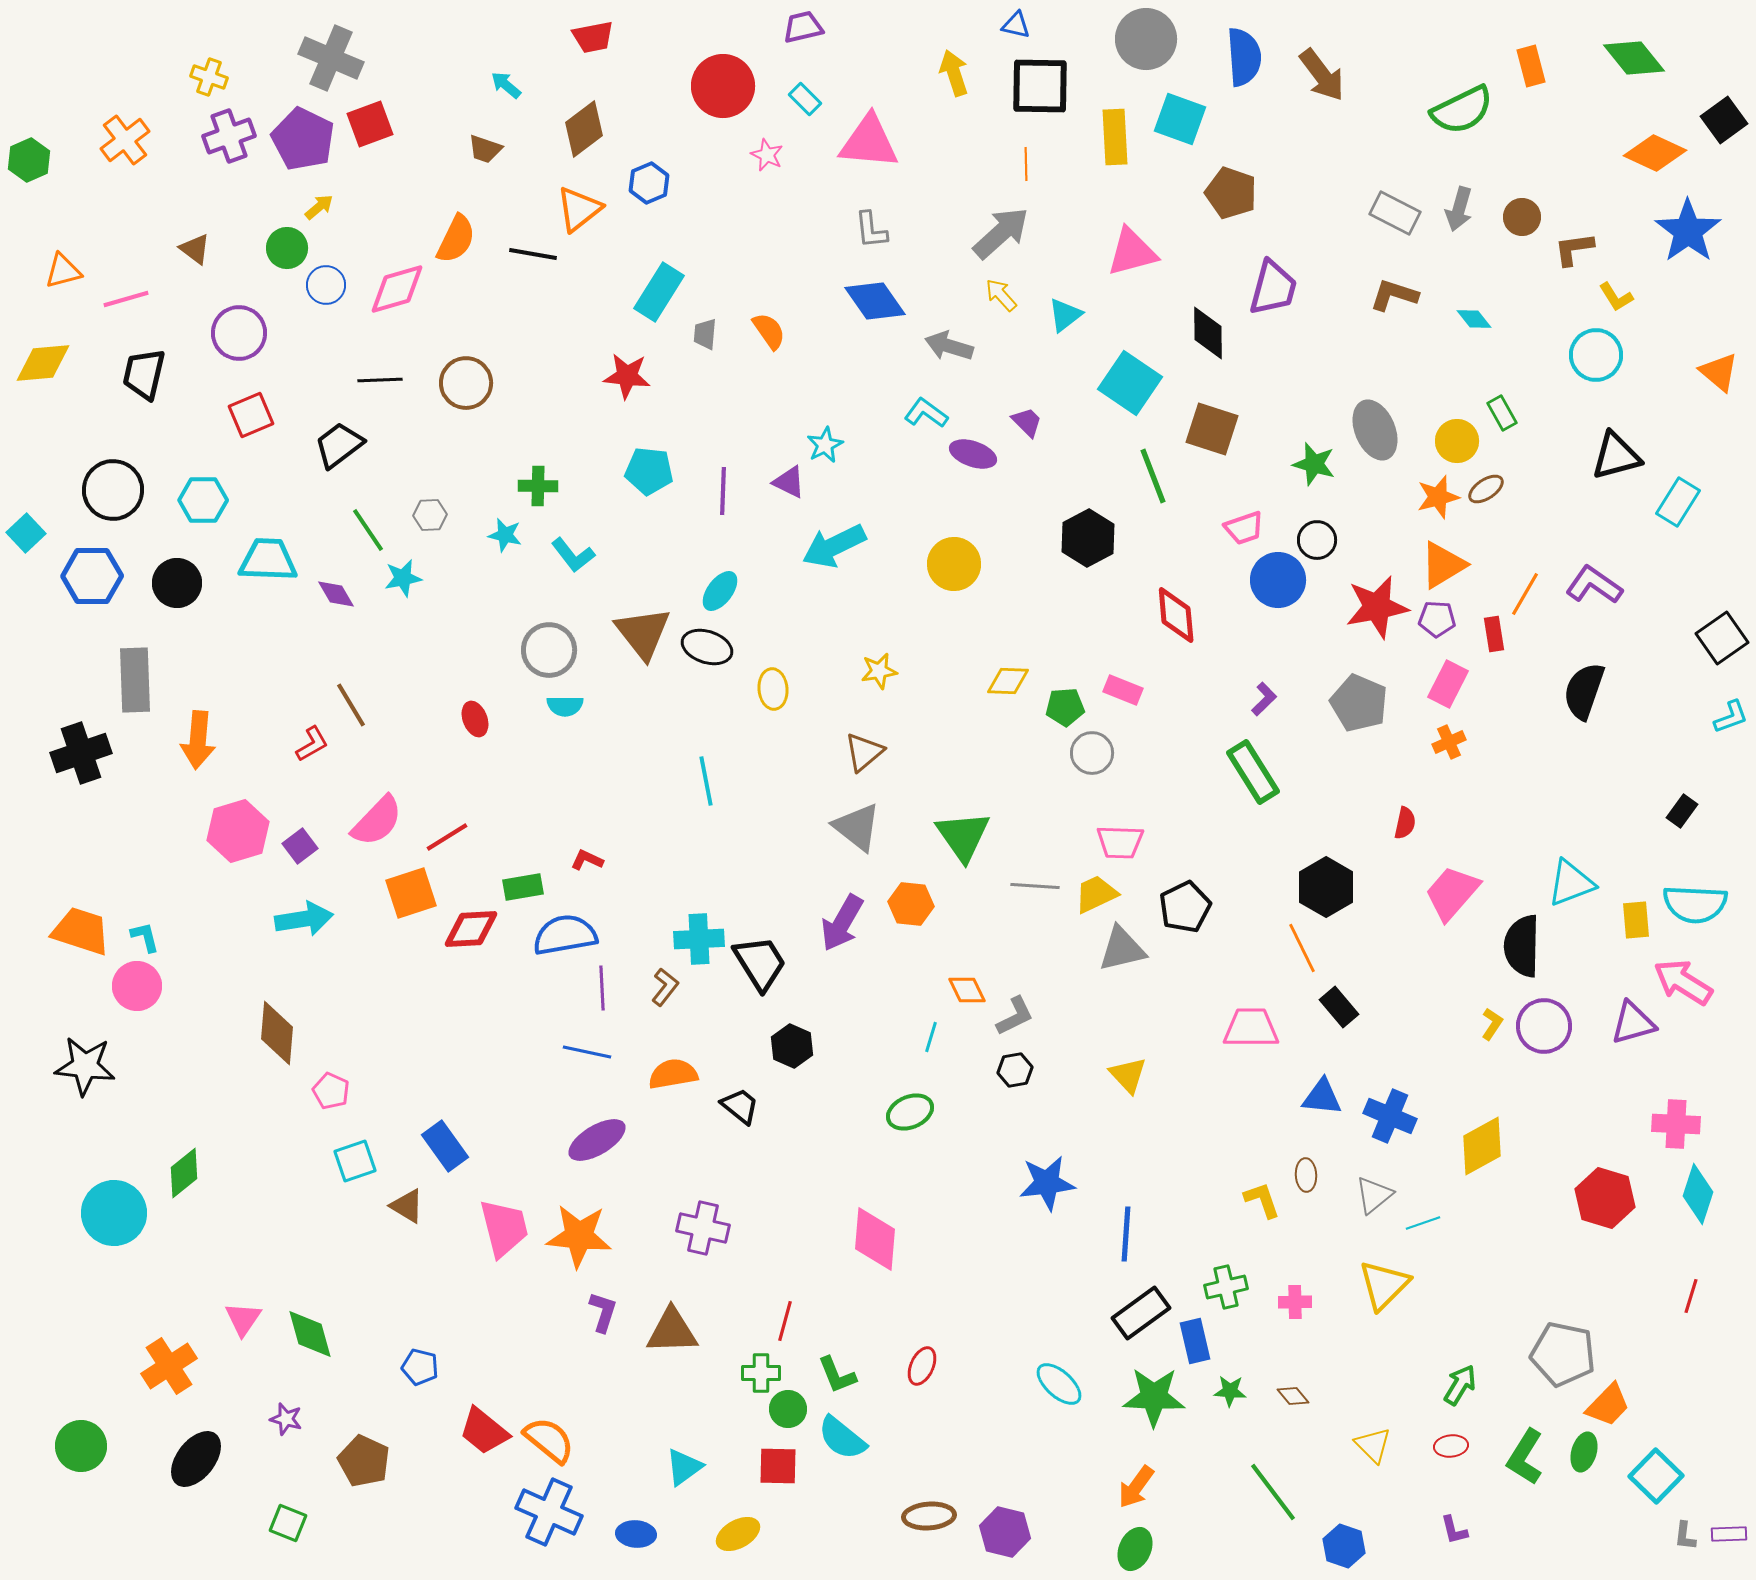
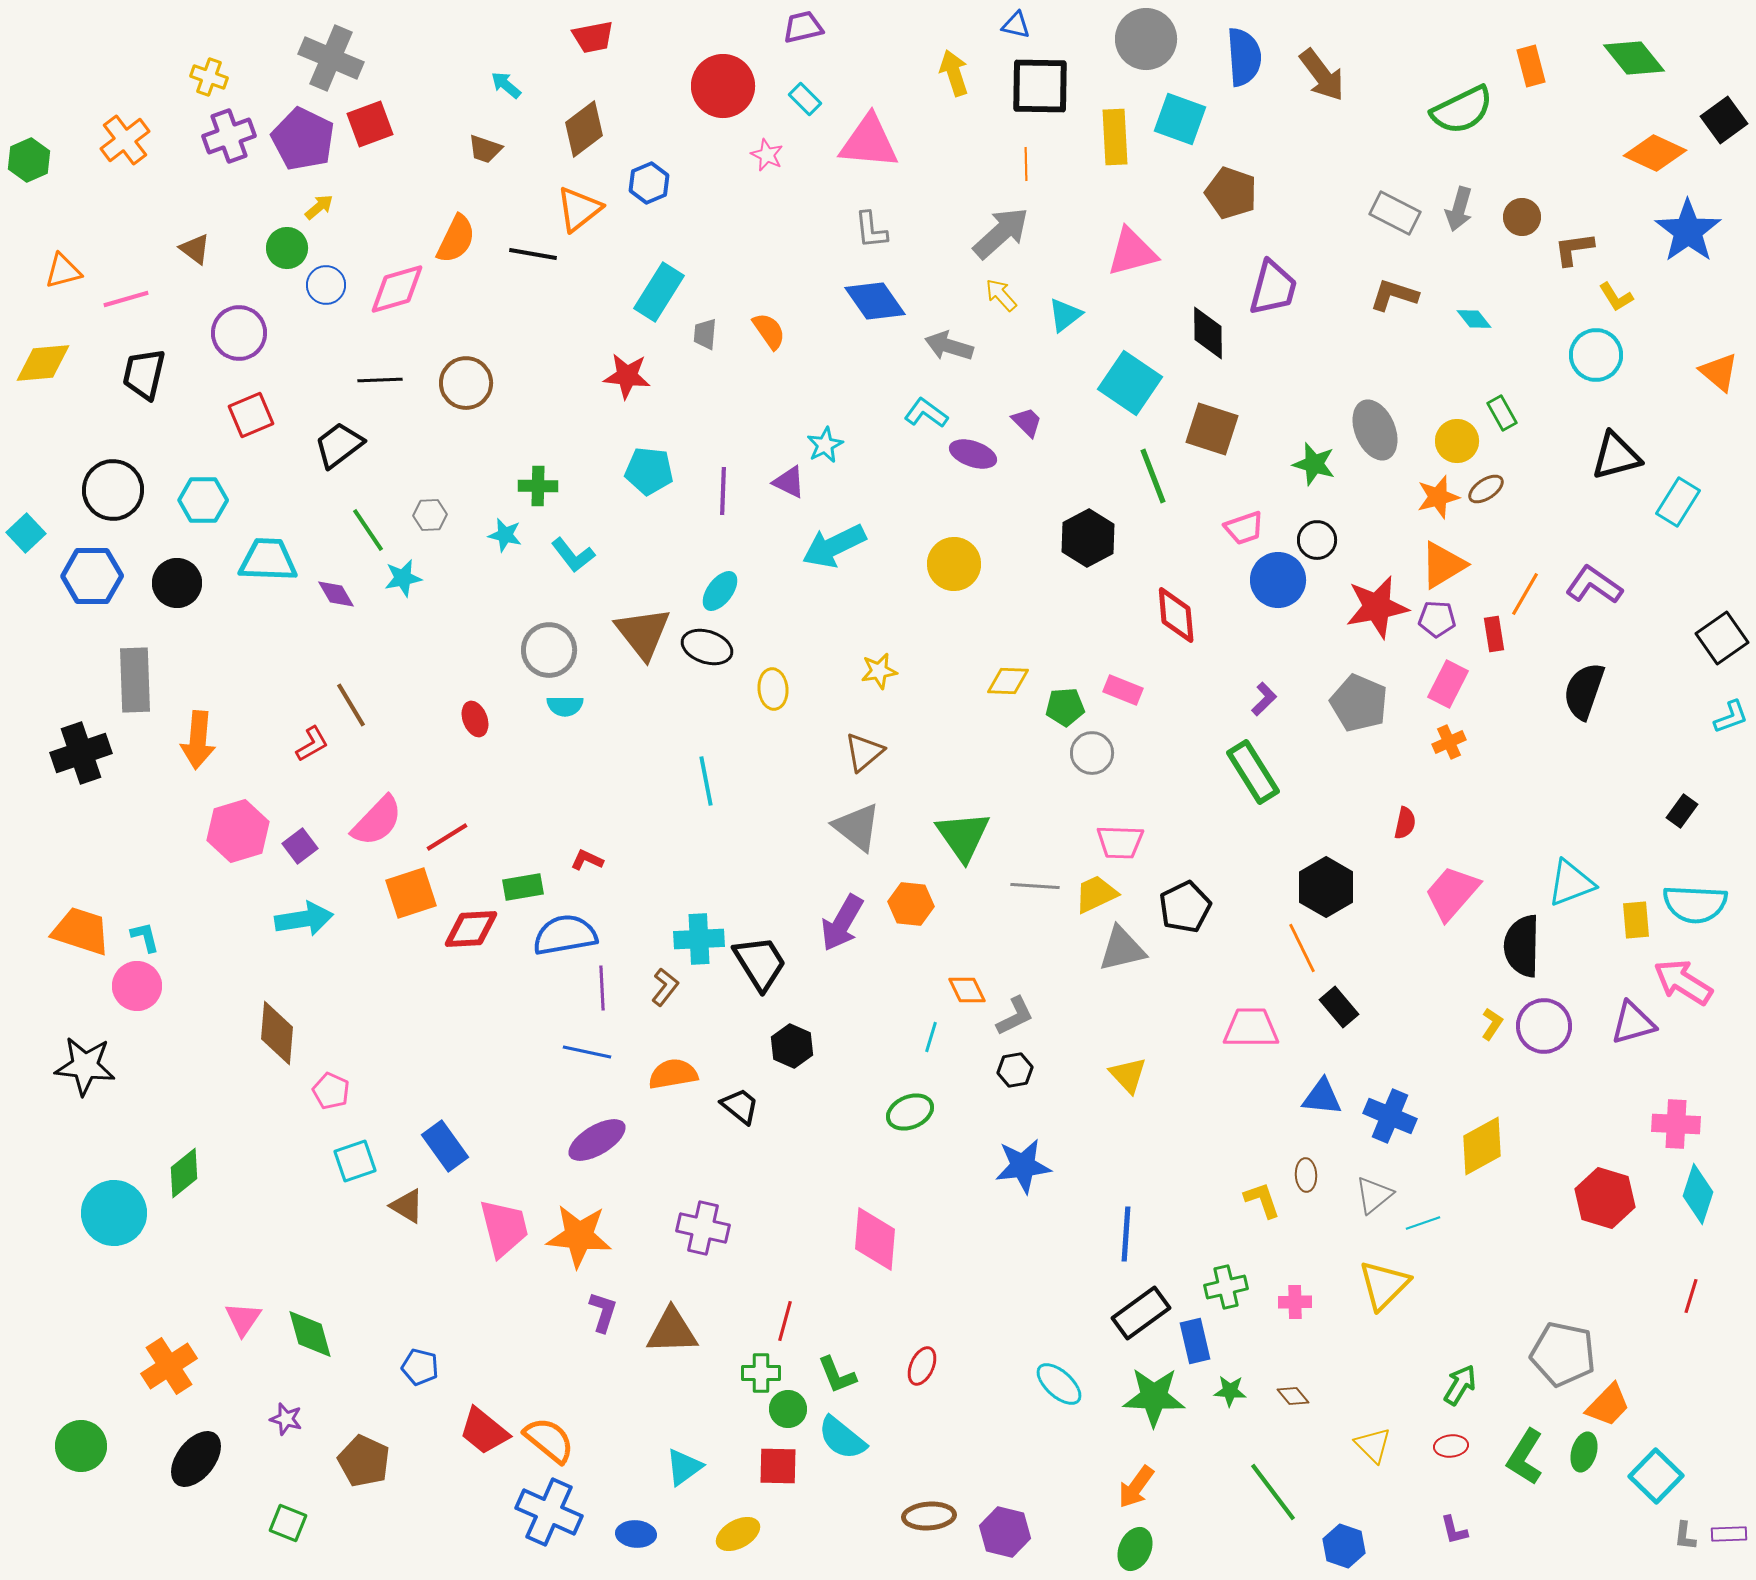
blue star at (1047, 1183): moved 24 px left, 17 px up
